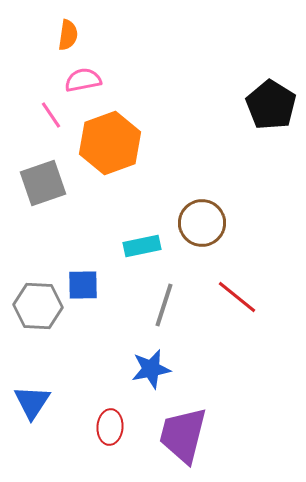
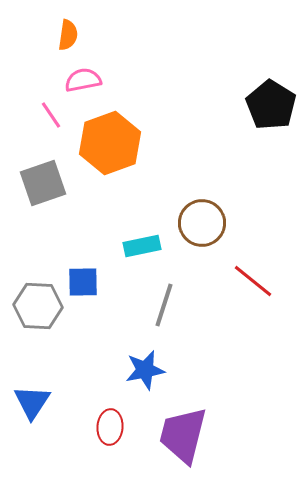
blue square: moved 3 px up
red line: moved 16 px right, 16 px up
blue star: moved 6 px left, 1 px down
